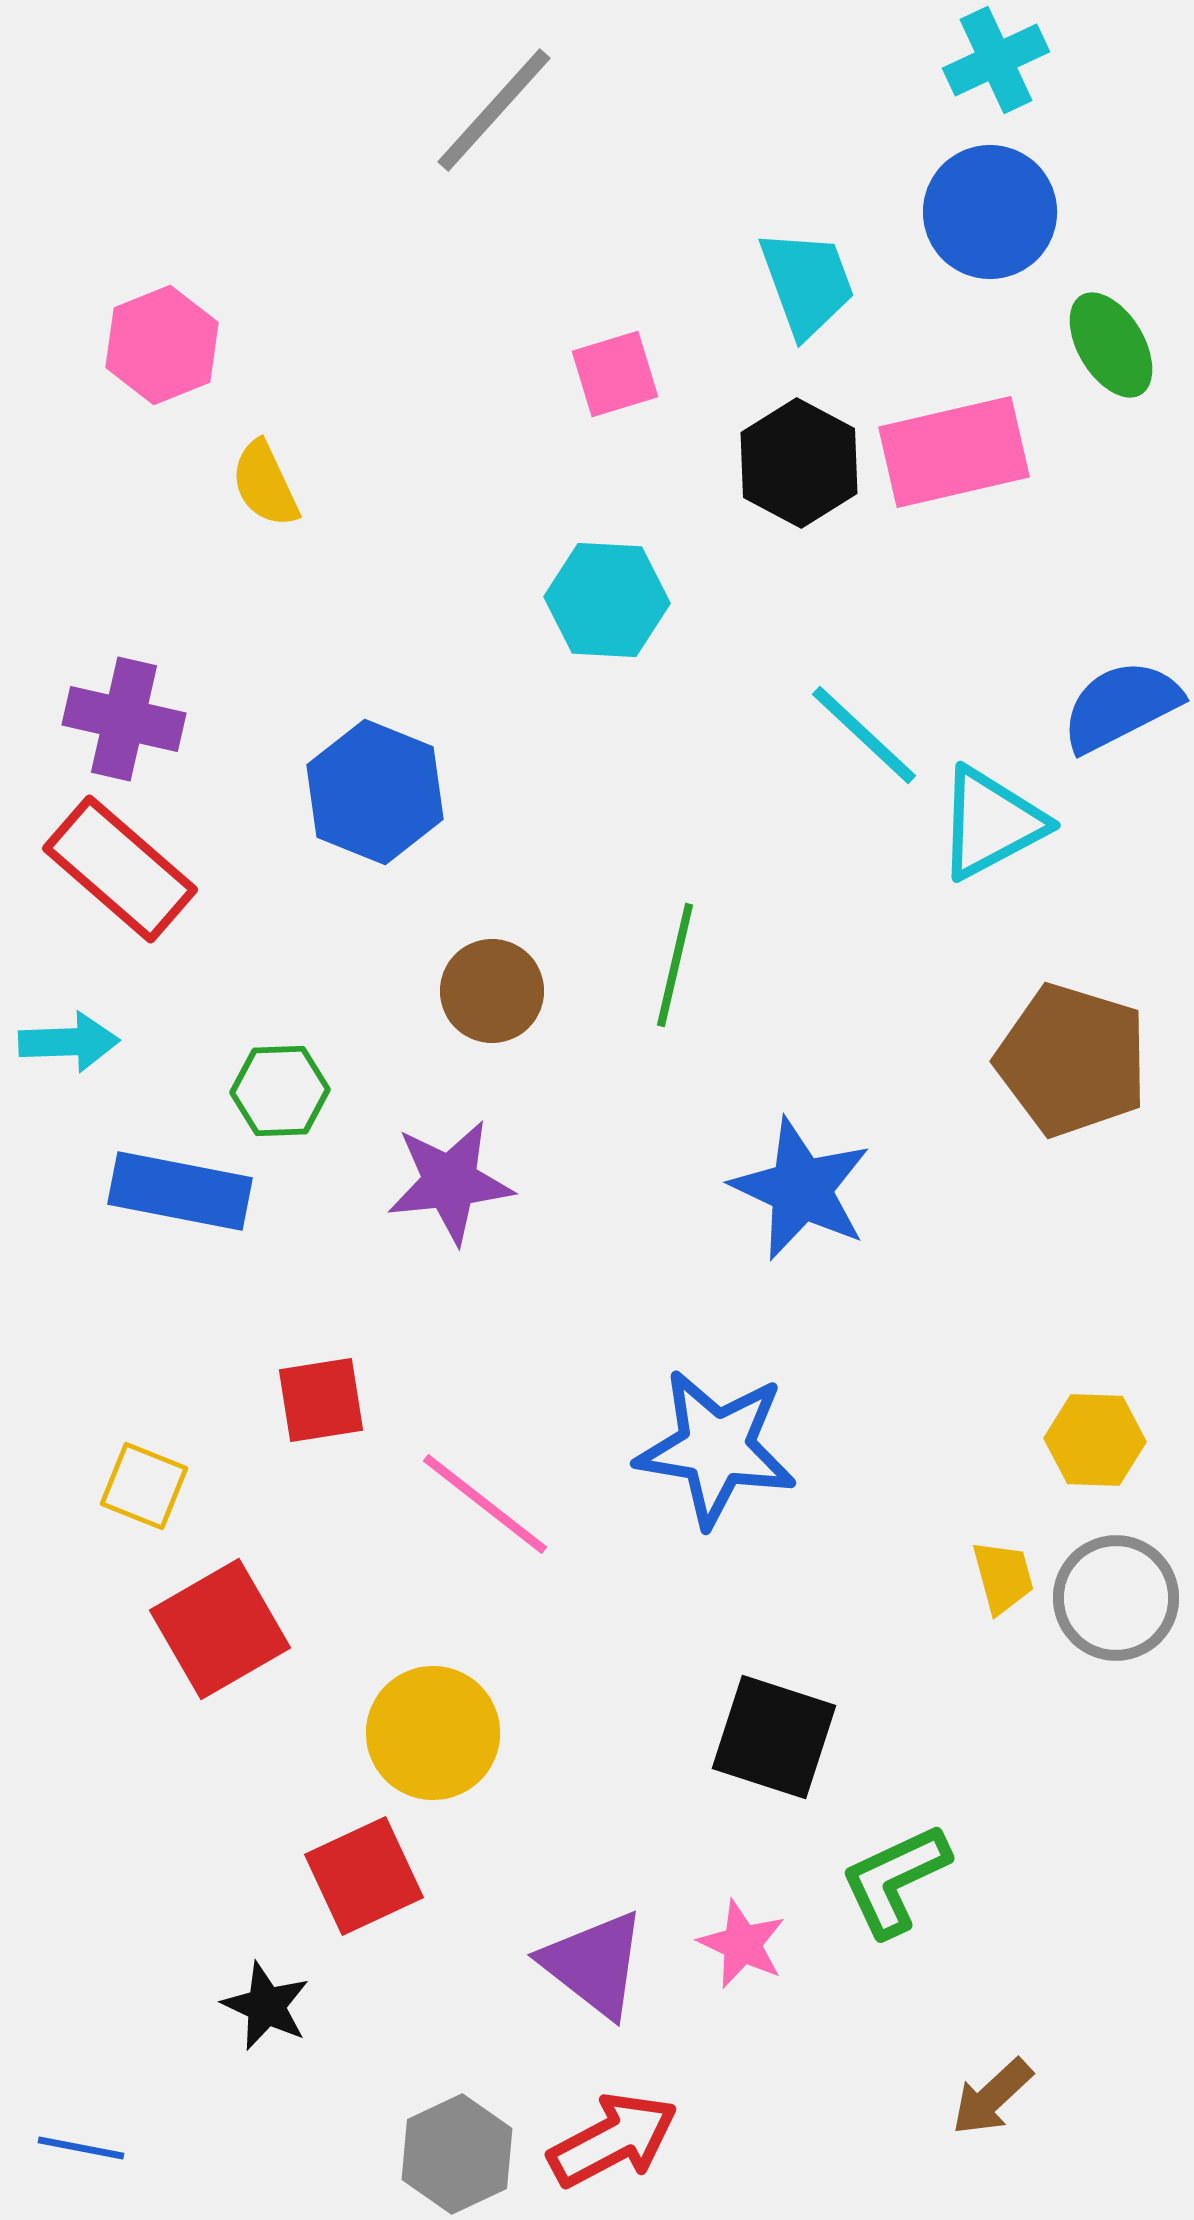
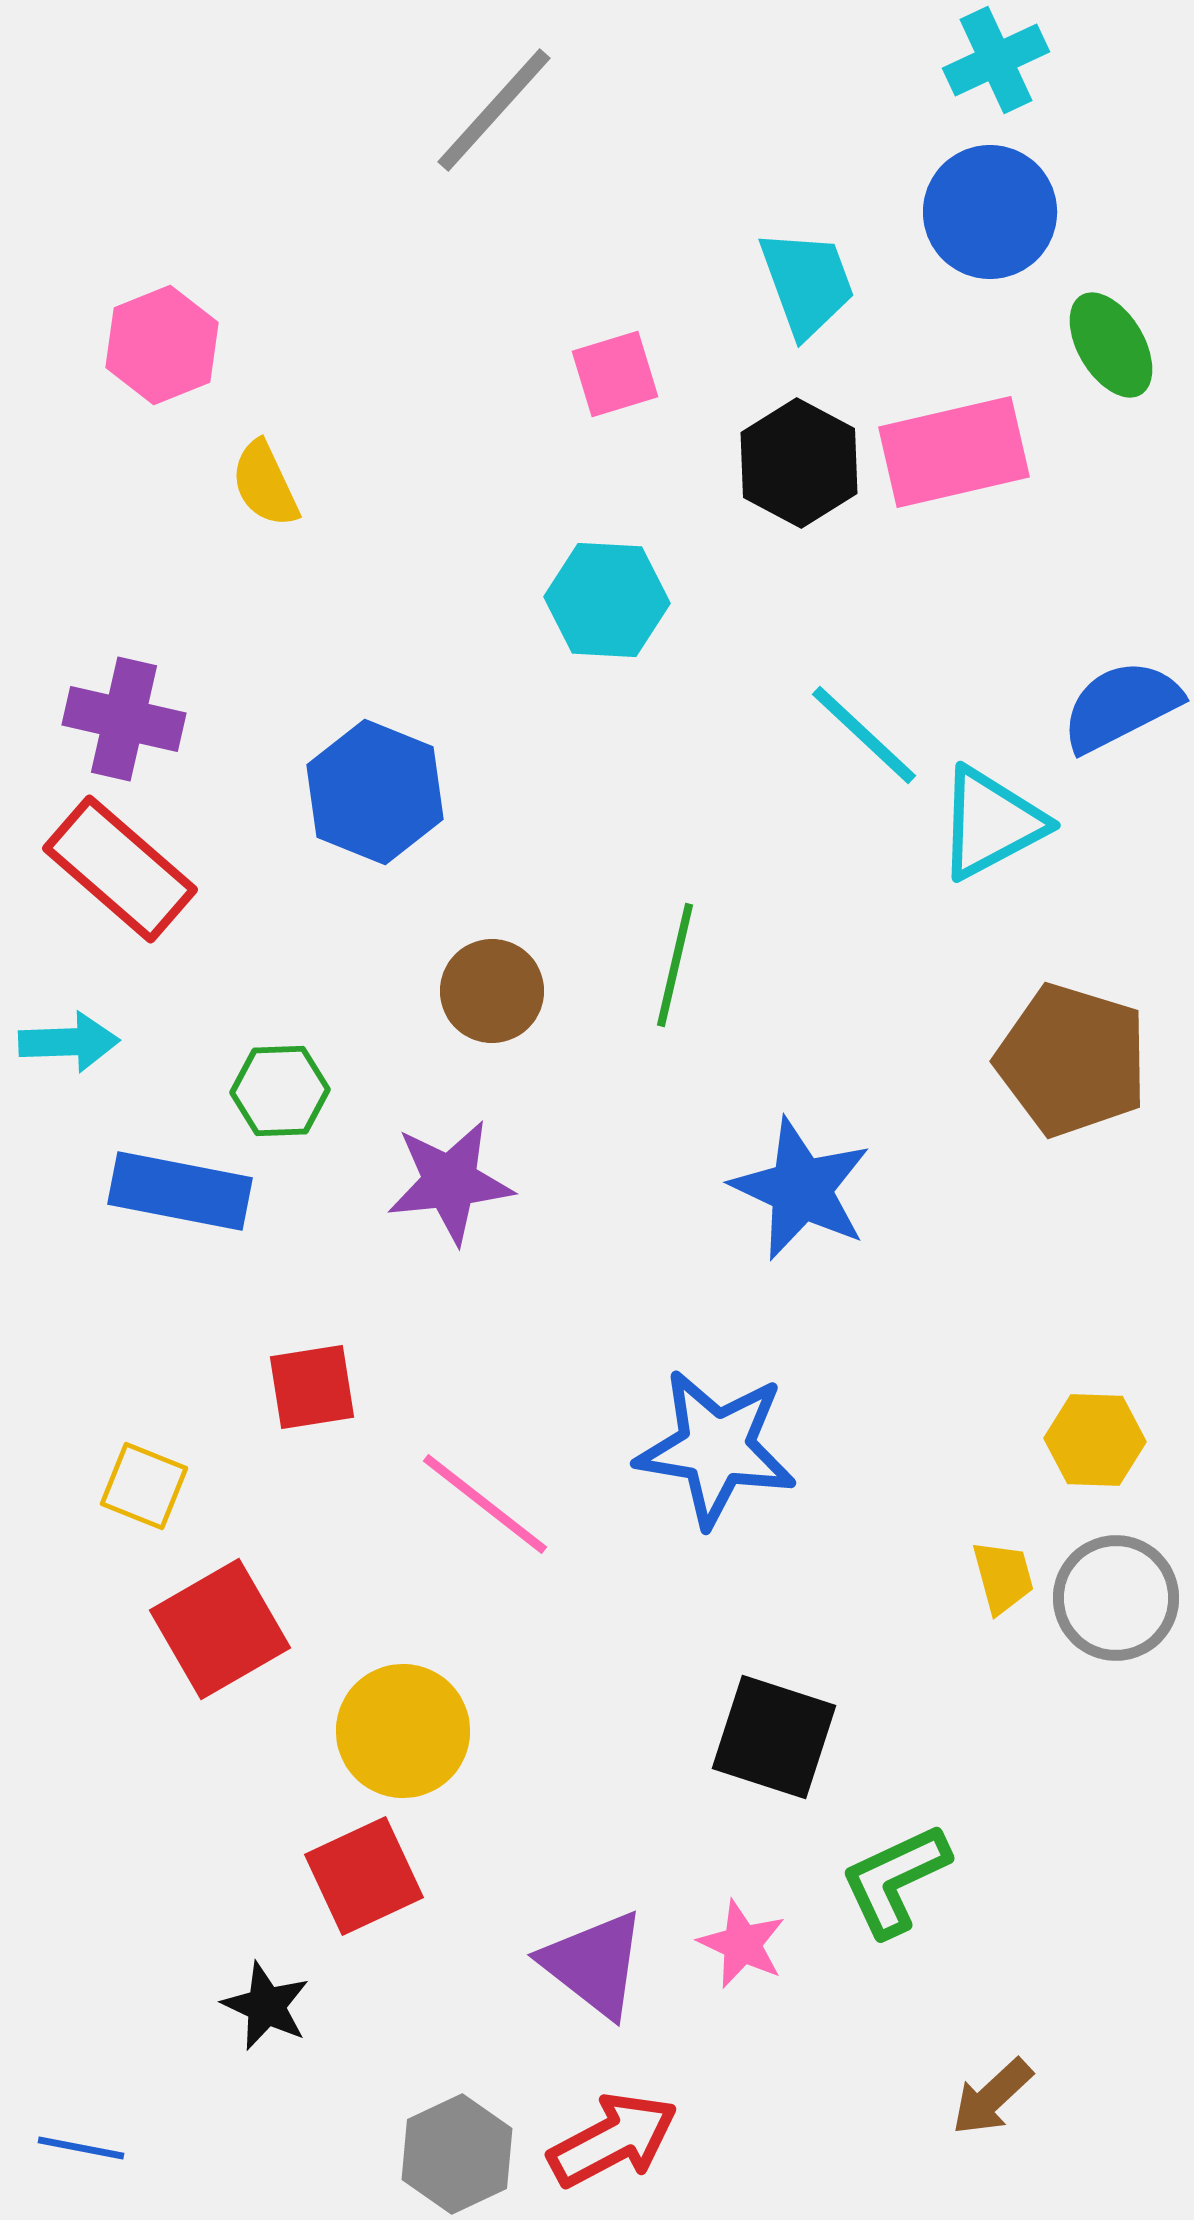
red square at (321, 1400): moved 9 px left, 13 px up
yellow circle at (433, 1733): moved 30 px left, 2 px up
